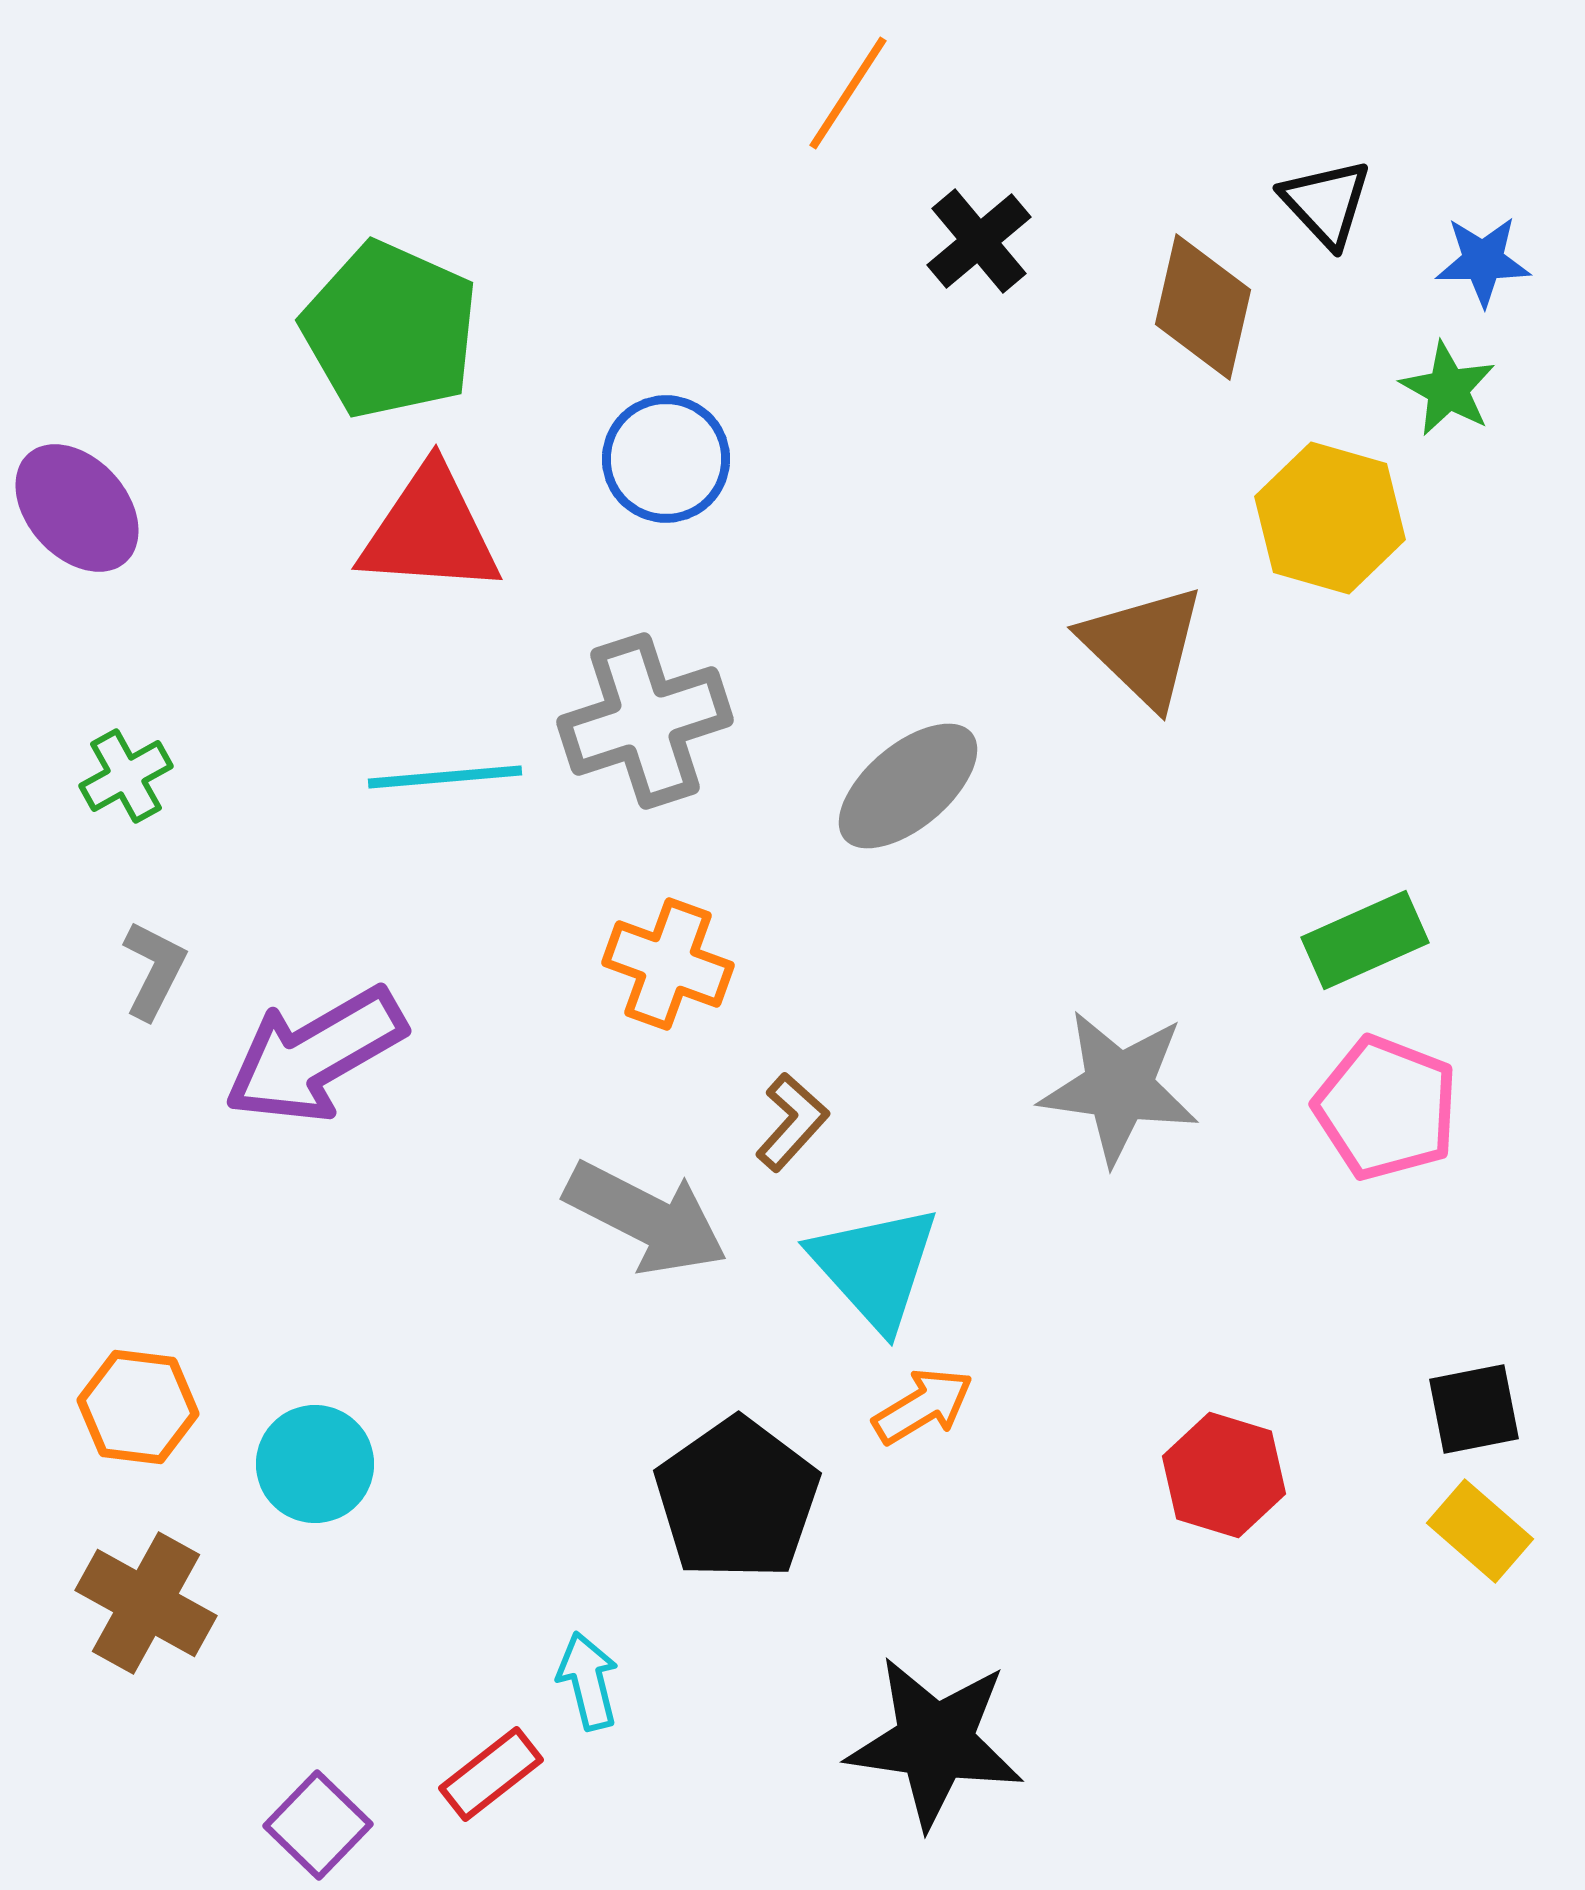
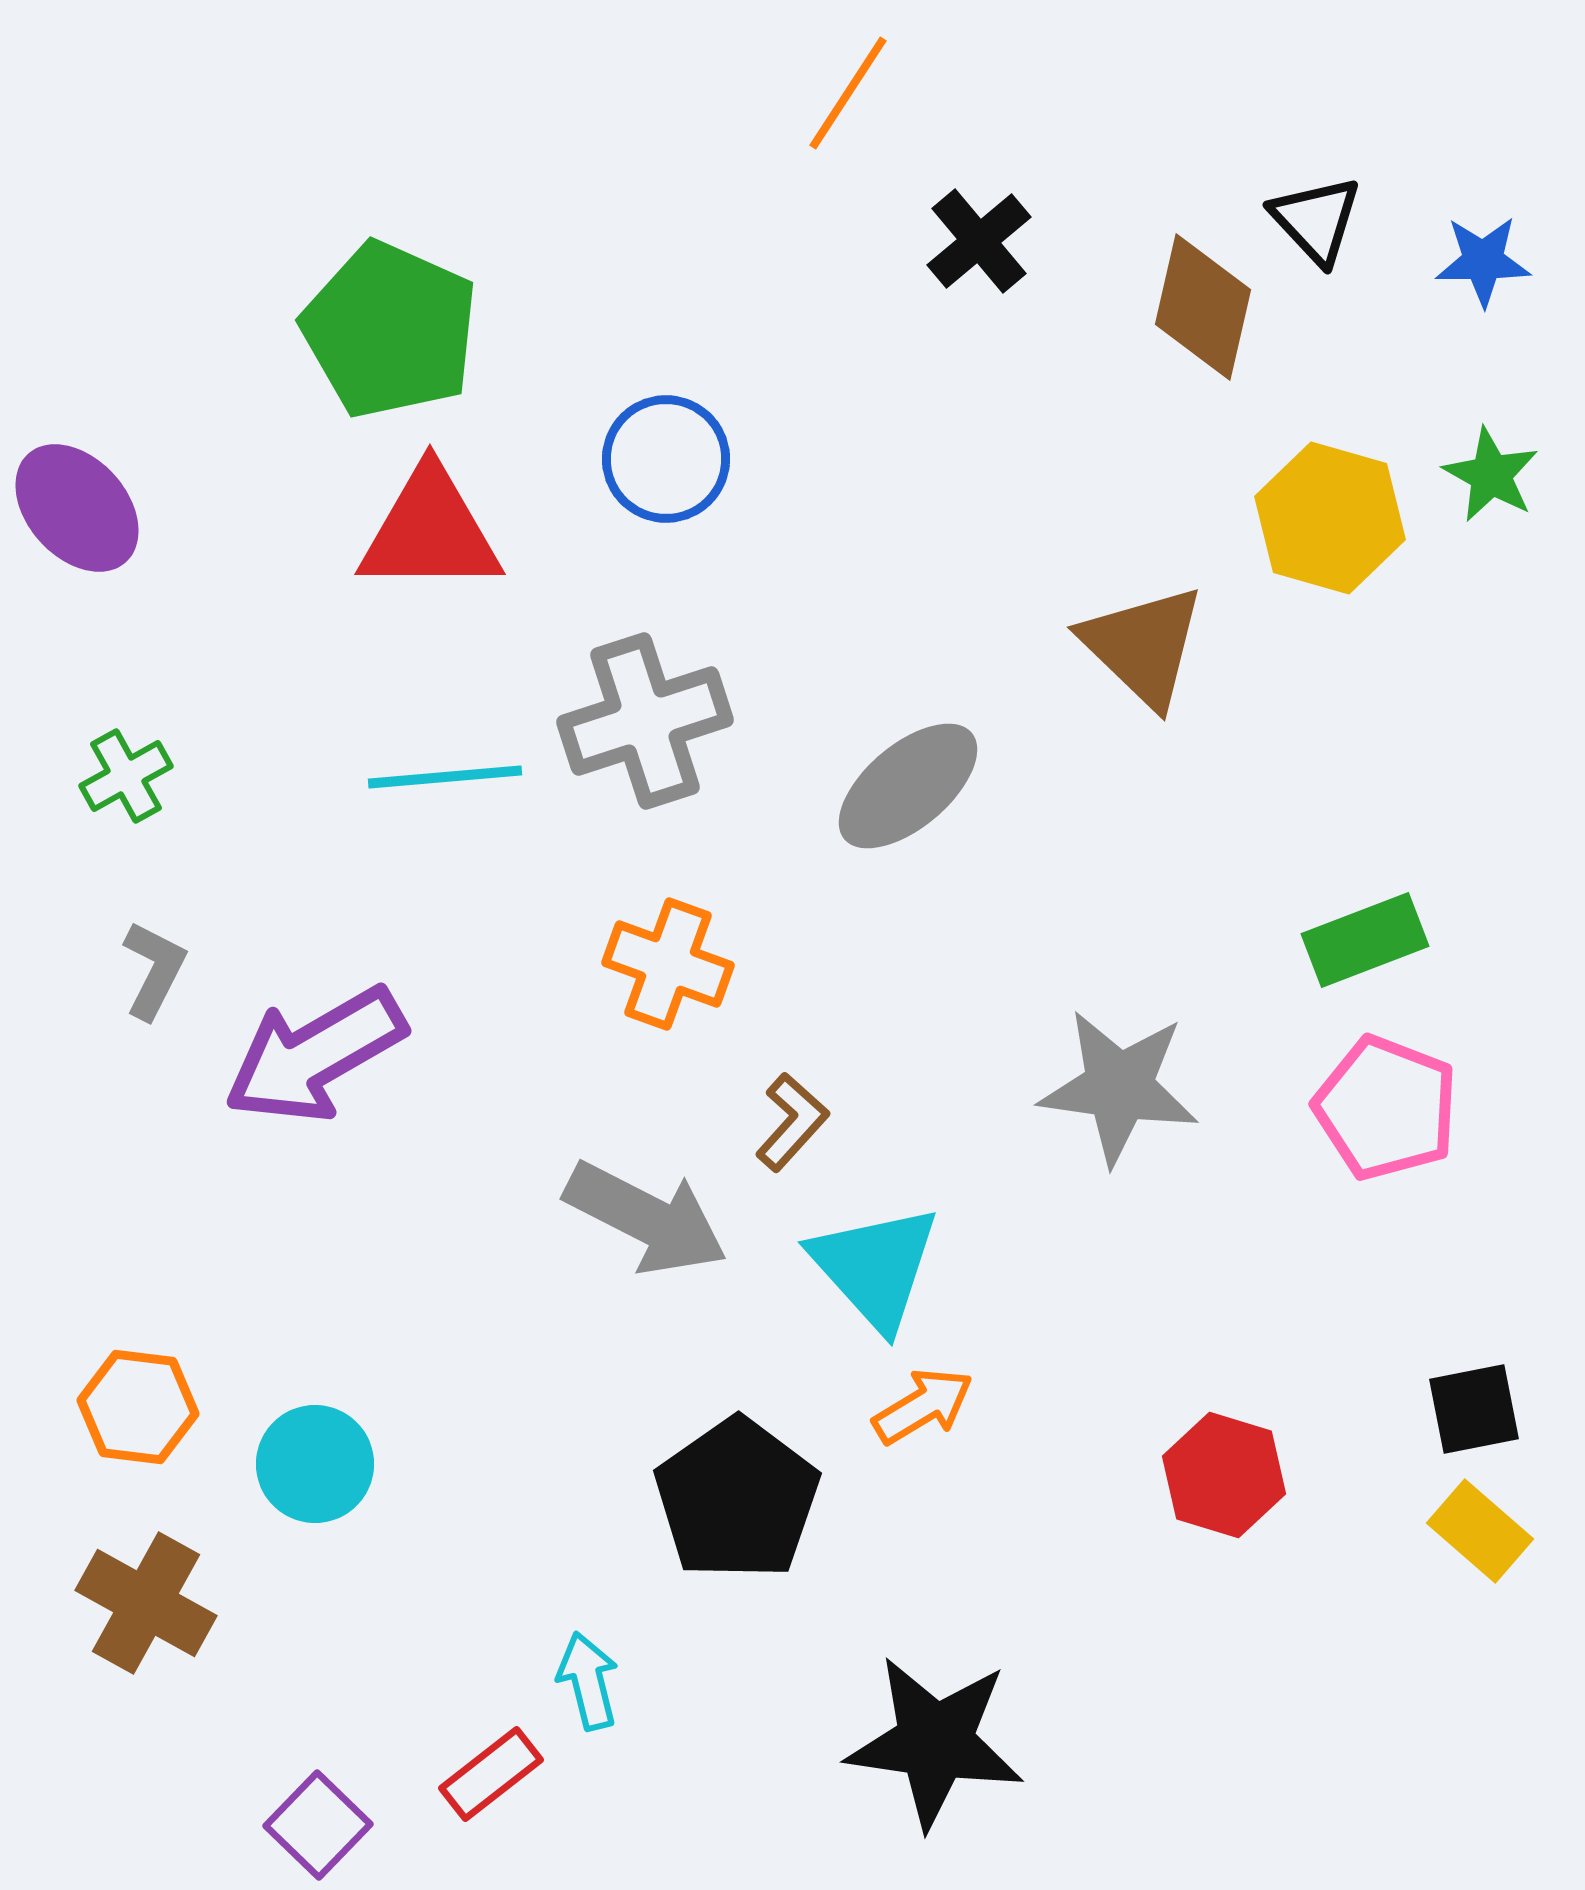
black triangle: moved 10 px left, 17 px down
green star: moved 43 px right, 86 px down
red triangle: rotated 4 degrees counterclockwise
green rectangle: rotated 3 degrees clockwise
